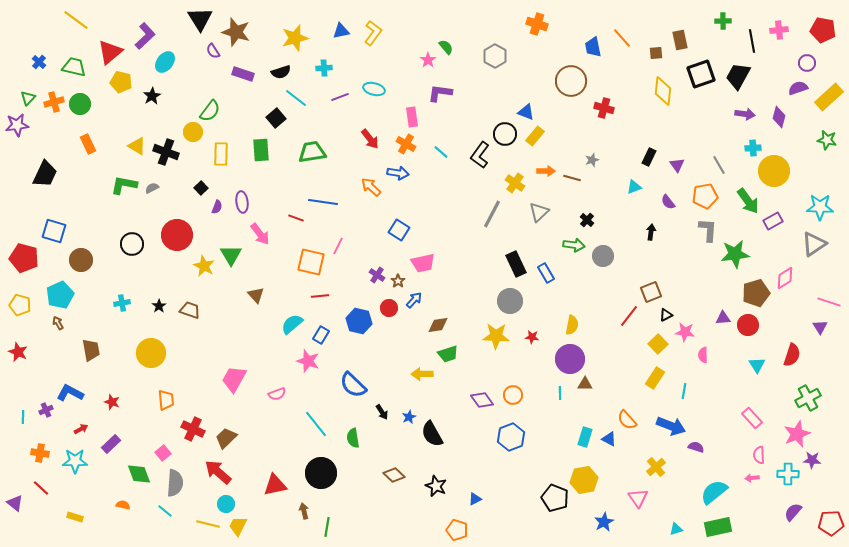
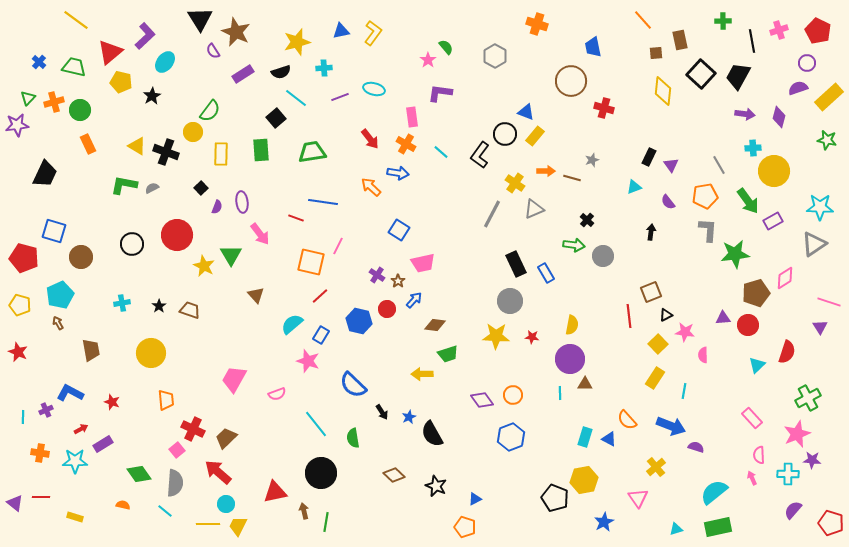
pink cross at (779, 30): rotated 12 degrees counterclockwise
red pentagon at (823, 30): moved 5 px left, 1 px down; rotated 15 degrees clockwise
brown star at (236, 32): rotated 8 degrees clockwise
yellow star at (295, 38): moved 2 px right, 4 px down
orange line at (622, 38): moved 21 px right, 18 px up
purple rectangle at (243, 74): rotated 50 degrees counterclockwise
black square at (701, 74): rotated 28 degrees counterclockwise
green circle at (80, 104): moved 6 px down
purple triangle at (677, 165): moved 6 px left
gray triangle at (539, 212): moved 5 px left, 3 px up; rotated 20 degrees clockwise
brown circle at (81, 260): moved 3 px up
red line at (320, 296): rotated 36 degrees counterclockwise
red circle at (389, 308): moved 2 px left, 1 px down
red line at (629, 316): rotated 45 degrees counterclockwise
brown diamond at (438, 325): moved 3 px left; rotated 15 degrees clockwise
red semicircle at (792, 355): moved 5 px left, 3 px up
cyan triangle at (757, 365): rotated 18 degrees clockwise
purple rectangle at (111, 444): moved 8 px left; rotated 12 degrees clockwise
pink square at (163, 453): moved 14 px right, 3 px up
green diamond at (139, 474): rotated 15 degrees counterclockwise
pink arrow at (752, 478): rotated 72 degrees clockwise
red triangle at (275, 485): moved 7 px down
red line at (41, 488): moved 9 px down; rotated 42 degrees counterclockwise
purple semicircle at (793, 512): moved 2 px up
red pentagon at (831, 523): rotated 20 degrees clockwise
yellow line at (208, 524): rotated 15 degrees counterclockwise
green line at (327, 527): moved 1 px left, 5 px up
orange pentagon at (457, 530): moved 8 px right, 3 px up
